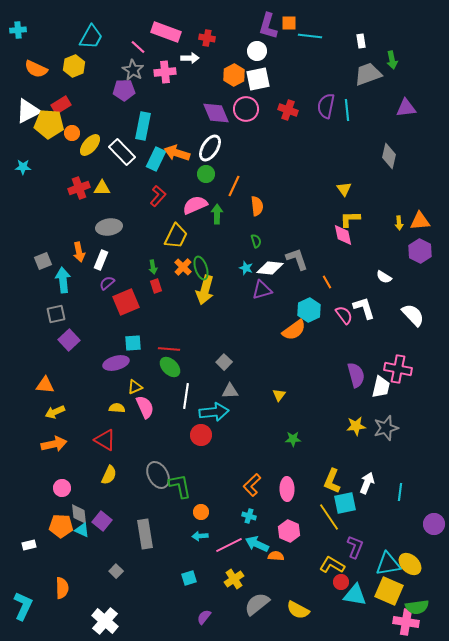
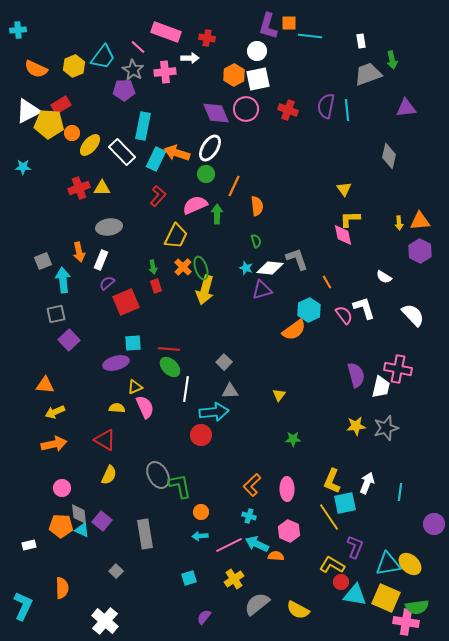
cyan trapezoid at (91, 37): moved 12 px right, 20 px down; rotated 8 degrees clockwise
white line at (186, 396): moved 7 px up
yellow square at (389, 591): moved 3 px left, 7 px down
